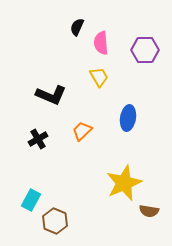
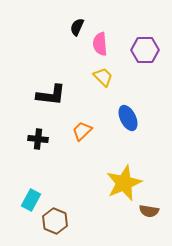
pink semicircle: moved 1 px left, 1 px down
yellow trapezoid: moved 4 px right; rotated 15 degrees counterclockwise
black L-shape: rotated 16 degrees counterclockwise
blue ellipse: rotated 35 degrees counterclockwise
black cross: rotated 36 degrees clockwise
